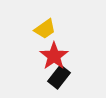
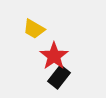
yellow trapezoid: moved 11 px left; rotated 65 degrees clockwise
